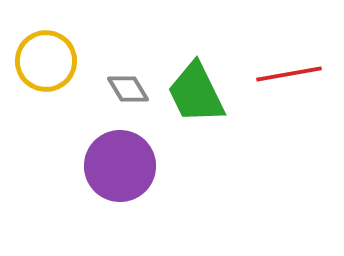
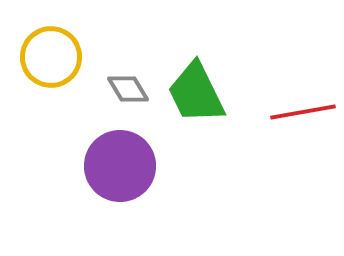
yellow circle: moved 5 px right, 4 px up
red line: moved 14 px right, 38 px down
